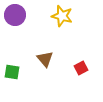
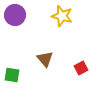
green square: moved 3 px down
